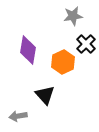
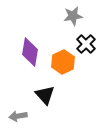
purple diamond: moved 2 px right, 2 px down
